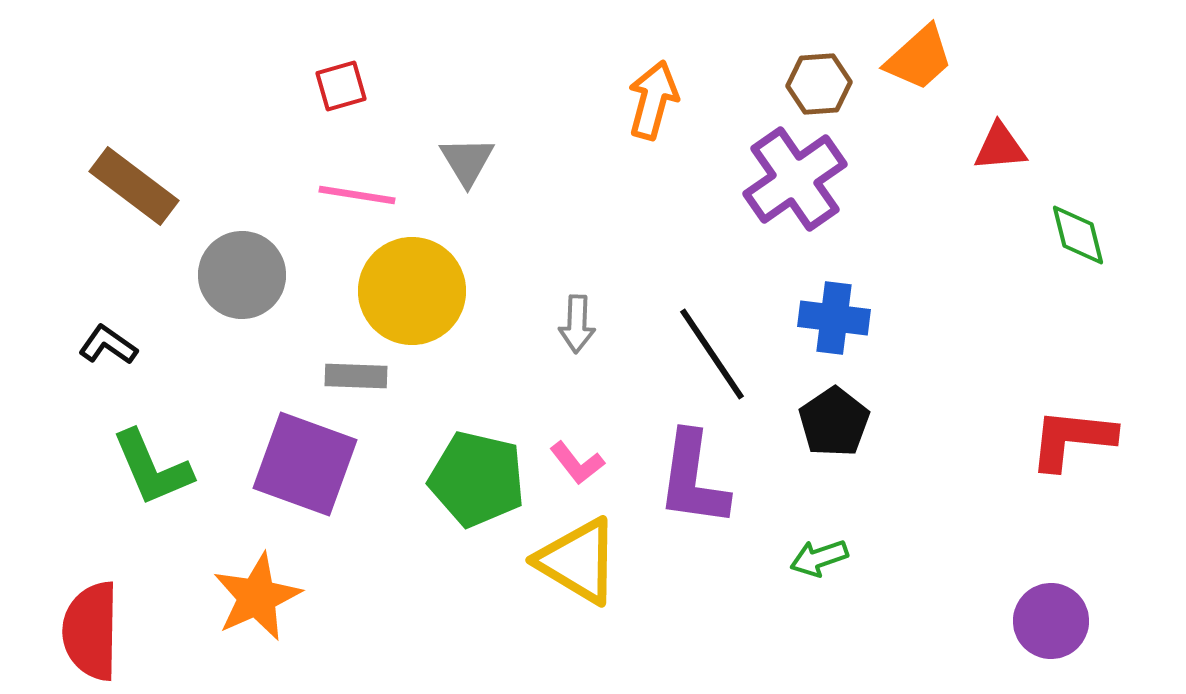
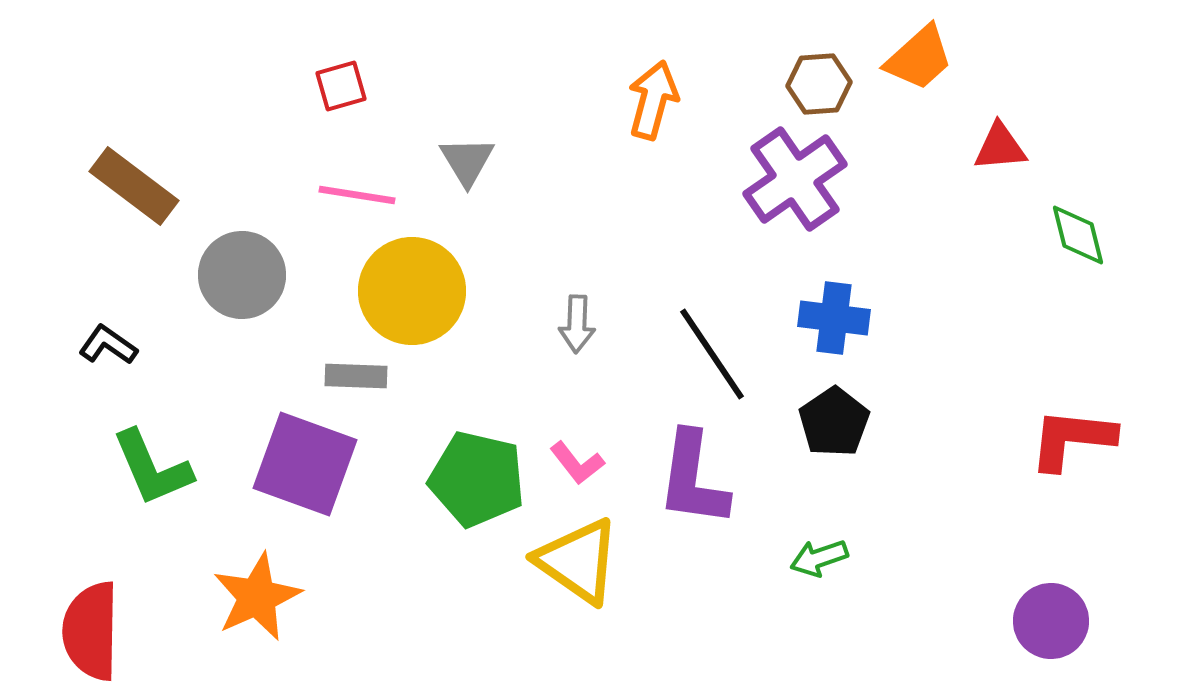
yellow triangle: rotated 4 degrees clockwise
